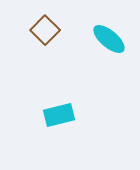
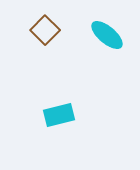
cyan ellipse: moved 2 px left, 4 px up
